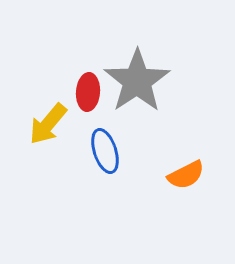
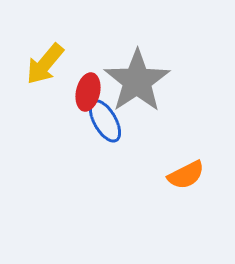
red ellipse: rotated 9 degrees clockwise
yellow arrow: moved 3 px left, 60 px up
blue ellipse: moved 30 px up; rotated 12 degrees counterclockwise
